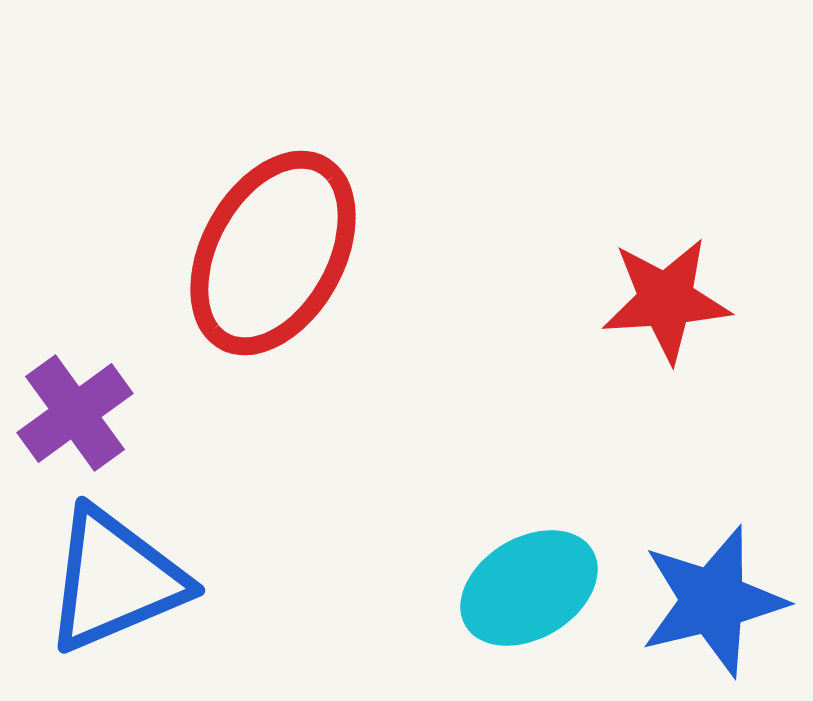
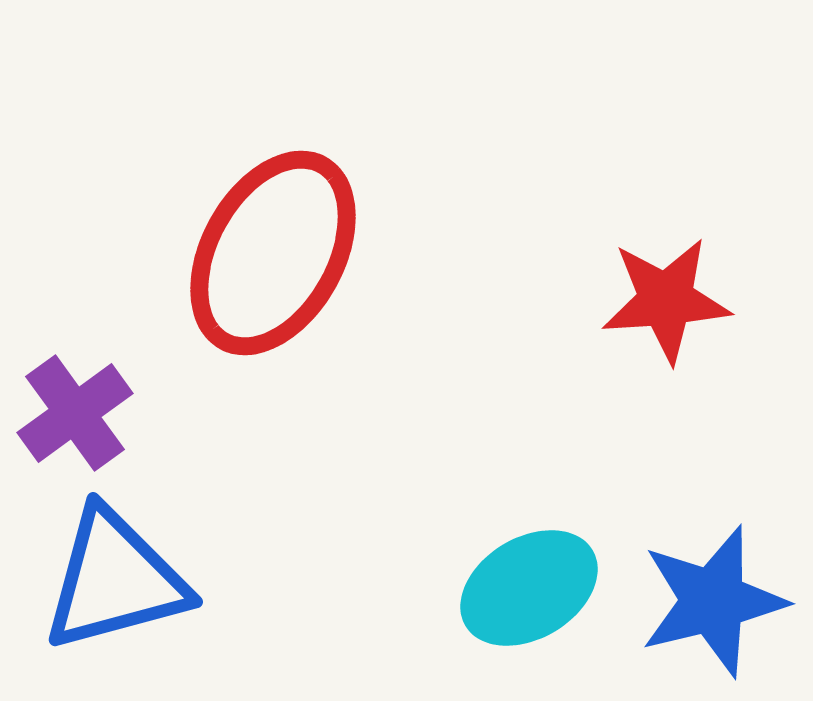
blue triangle: rotated 8 degrees clockwise
